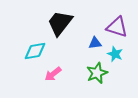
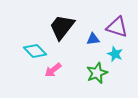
black trapezoid: moved 2 px right, 4 px down
blue triangle: moved 2 px left, 4 px up
cyan diamond: rotated 55 degrees clockwise
pink arrow: moved 4 px up
